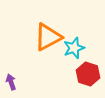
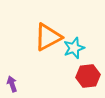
red hexagon: moved 2 px down; rotated 25 degrees counterclockwise
purple arrow: moved 1 px right, 2 px down
